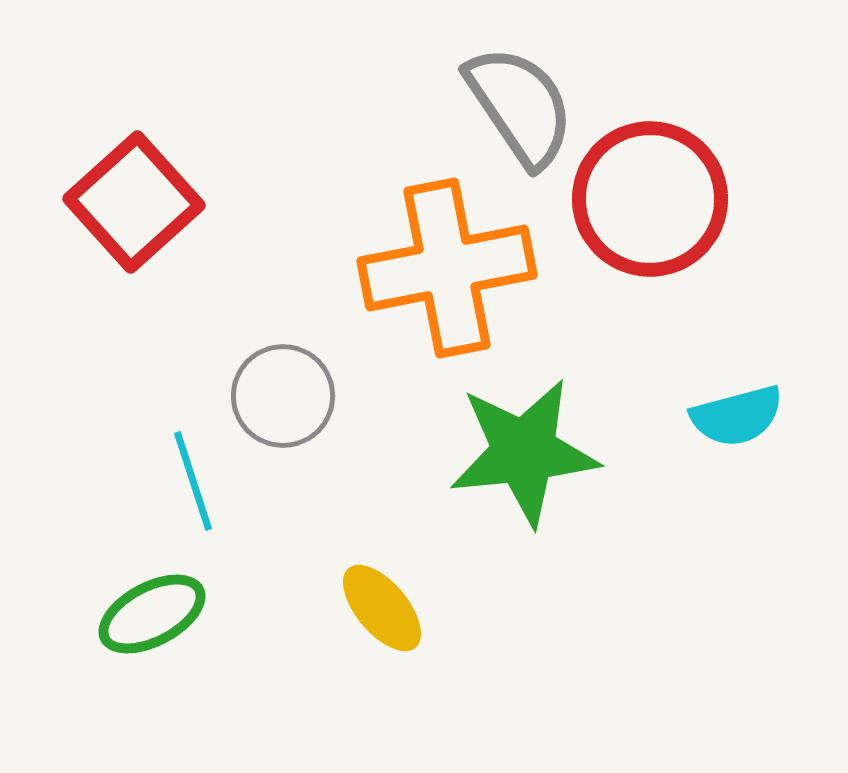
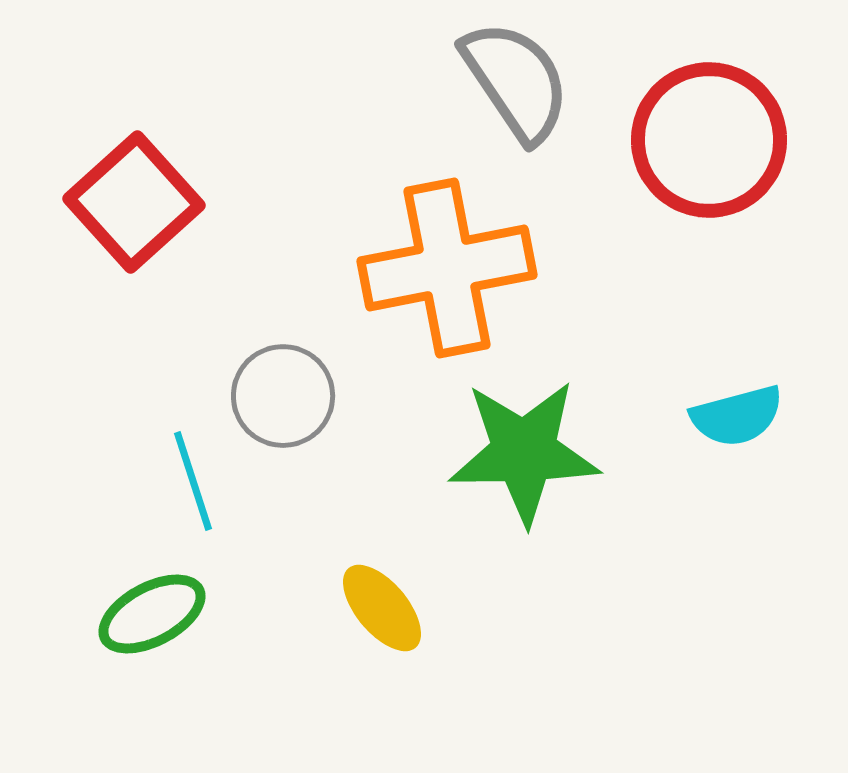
gray semicircle: moved 4 px left, 25 px up
red circle: moved 59 px right, 59 px up
green star: rotated 5 degrees clockwise
